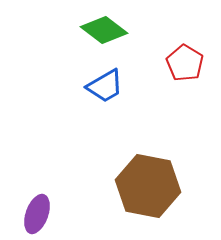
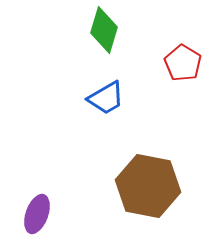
green diamond: rotated 69 degrees clockwise
red pentagon: moved 2 px left
blue trapezoid: moved 1 px right, 12 px down
